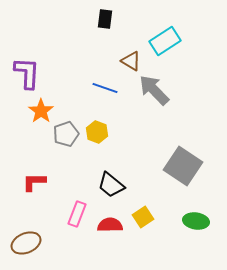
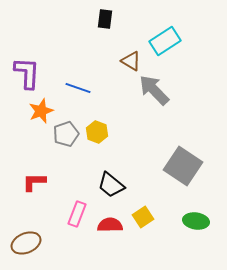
blue line: moved 27 px left
orange star: rotated 15 degrees clockwise
